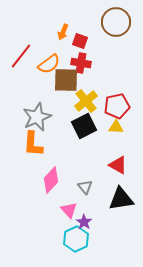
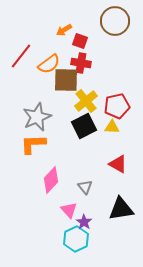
brown circle: moved 1 px left, 1 px up
orange arrow: moved 1 px right, 2 px up; rotated 35 degrees clockwise
yellow triangle: moved 4 px left
orange L-shape: rotated 84 degrees clockwise
red triangle: moved 1 px up
black triangle: moved 10 px down
